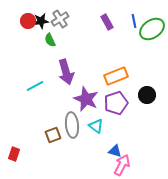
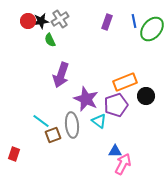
purple rectangle: rotated 49 degrees clockwise
green ellipse: rotated 15 degrees counterclockwise
purple arrow: moved 5 px left, 3 px down; rotated 35 degrees clockwise
orange rectangle: moved 9 px right, 6 px down
cyan line: moved 6 px right, 35 px down; rotated 66 degrees clockwise
black circle: moved 1 px left, 1 px down
purple pentagon: moved 2 px down
cyan triangle: moved 3 px right, 5 px up
blue triangle: rotated 16 degrees counterclockwise
pink arrow: moved 1 px right, 1 px up
